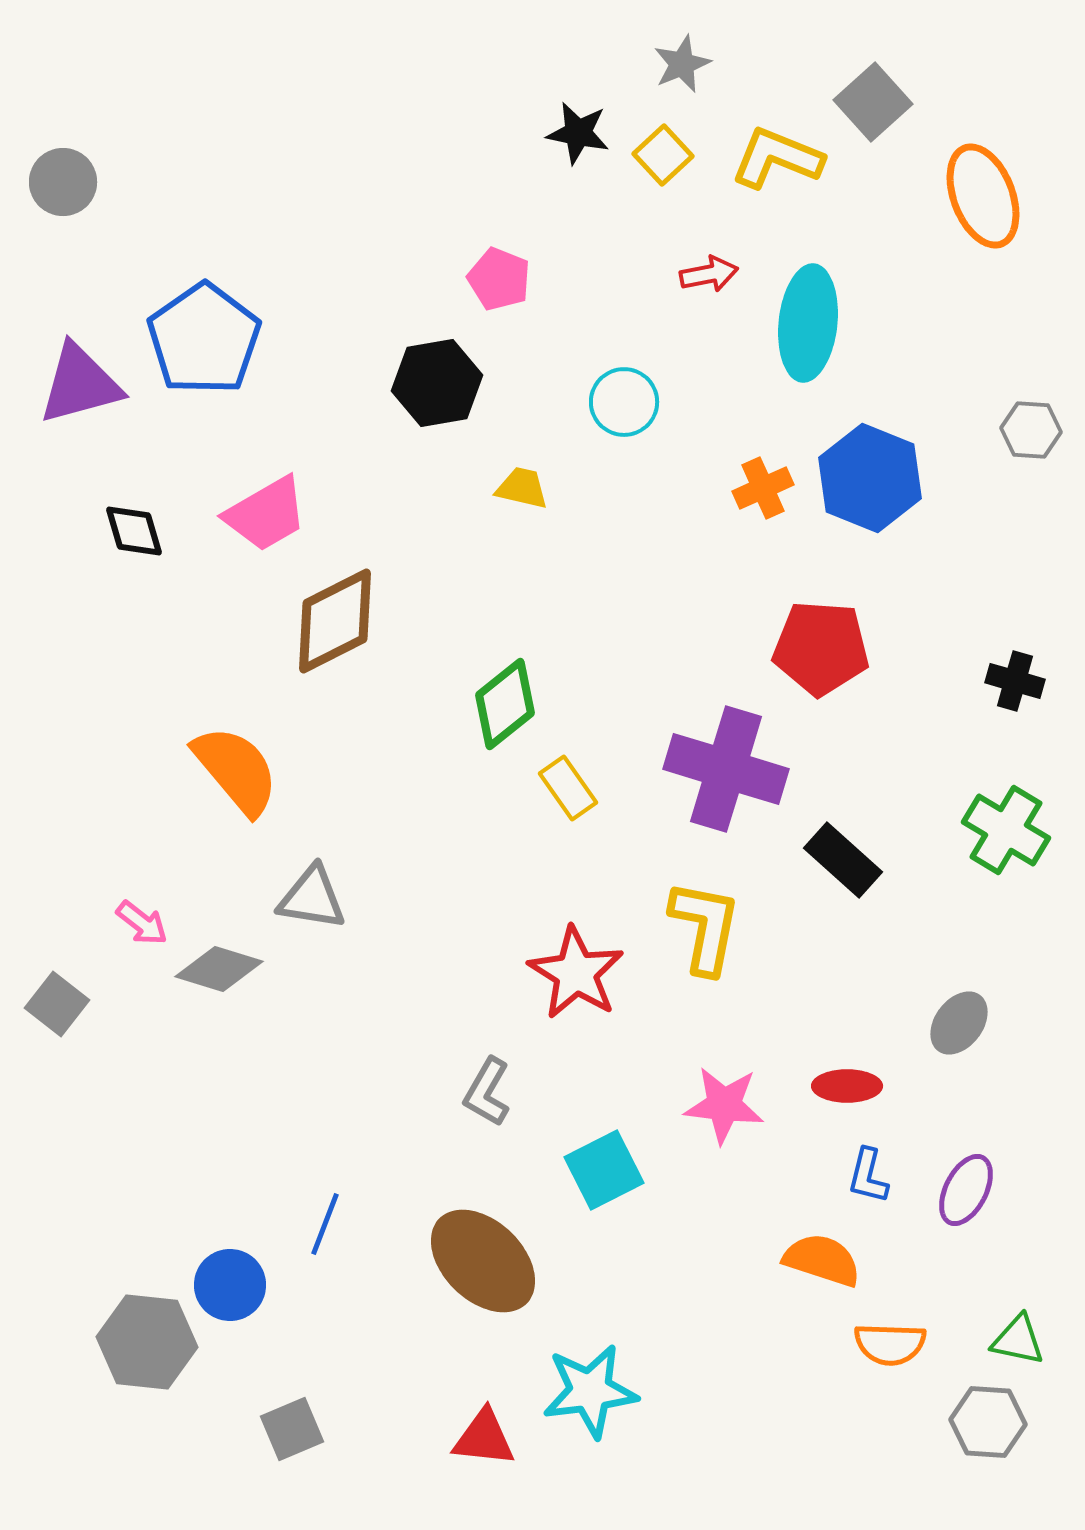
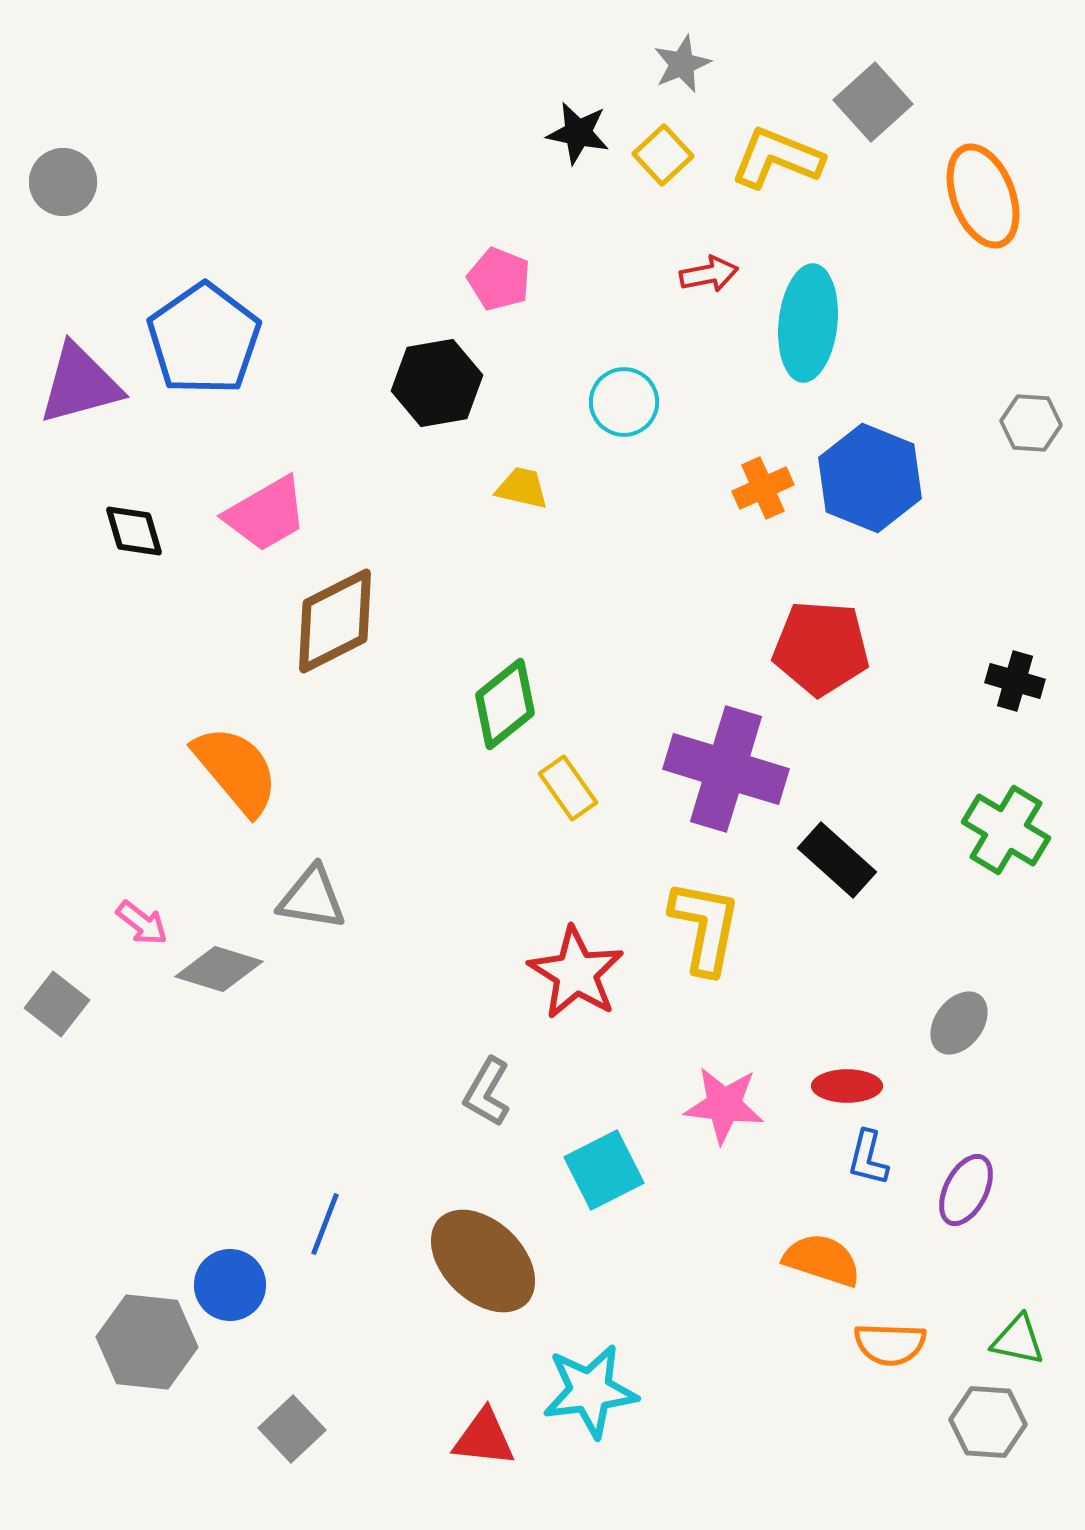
gray hexagon at (1031, 430): moved 7 px up
black rectangle at (843, 860): moved 6 px left
blue L-shape at (868, 1176): moved 18 px up
gray square at (292, 1429): rotated 20 degrees counterclockwise
